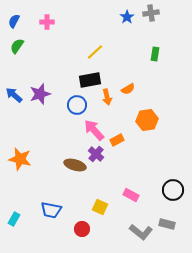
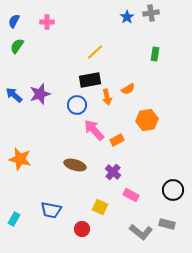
purple cross: moved 17 px right, 18 px down
